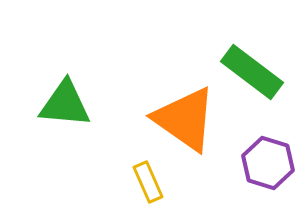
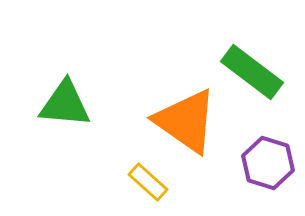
orange triangle: moved 1 px right, 2 px down
yellow rectangle: rotated 24 degrees counterclockwise
